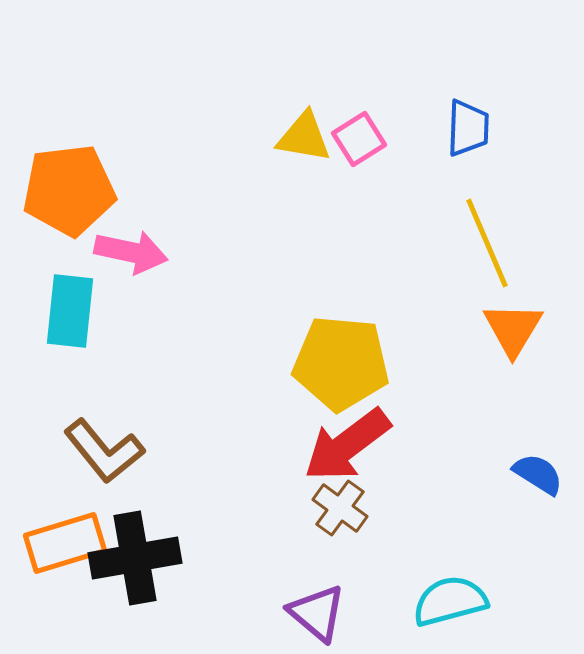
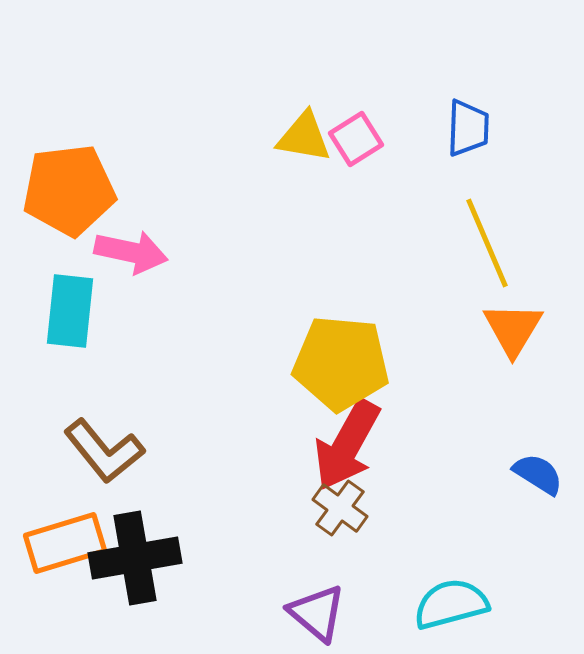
pink square: moved 3 px left
red arrow: rotated 24 degrees counterclockwise
cyan semicircle: moved 1 px right, 3 px down
